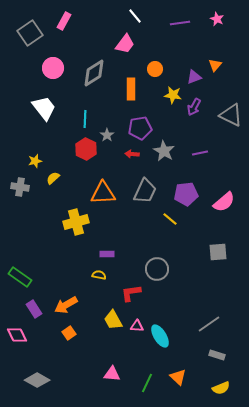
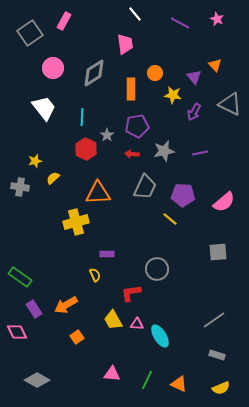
white line at (135, 16): moved 2 px up
purple line at (180, 23): rotated 36 degrees clockwise
pink trapezoid at (125, 44): rotated 45 degrees counterclockwise
orange triangle at (215, 65): rotated 24 degrees counterclockwise
orange circle at (155, 69): moved 4 px down
purple triangle at (194, 77): rotated 49 degrees counterclockwise
purple arrow at (194, 107): moved 5 px down
gray triangle at (231, 115): moved 1 px left, 11 px up
cyan line at (85, 119): moved 3 px left, 2 px up
purple pentagon at (140, 128): moved 3 px left, 2 px up
gray star at (164, 151): rotated 30 degrees clockwise
gray trapezoid at (145, 191): moved 4 px up
orange triangle at (103, 193): moved 5 px left
purple pentagon at (186, 194): moved 3 px left, 1 px down; rotated 10 degrees clockwise
yellow semicircle at (99, 275): moved 4 px left; rotated 56 degrees clockwise
gray line at (209, 324): moved 5 px right, 4 px up
pink triangle at (137, 326): moved 2 px up
orange square at (69, 333): moved 8 px right, 4 px down
pink diamond at (17, 335): moved 3 px up
orange triangle at (178, 377): moved 1 px right, 7 px down; rotated 18 degrees counterclockwise
green line at (147, 383): moved 3 px up
